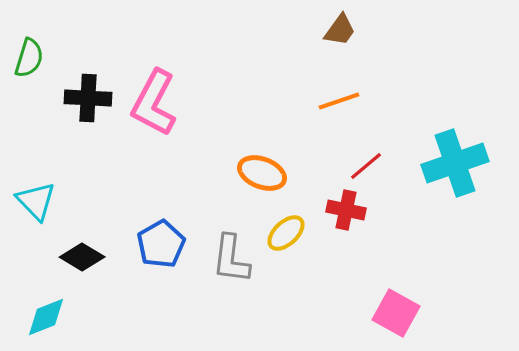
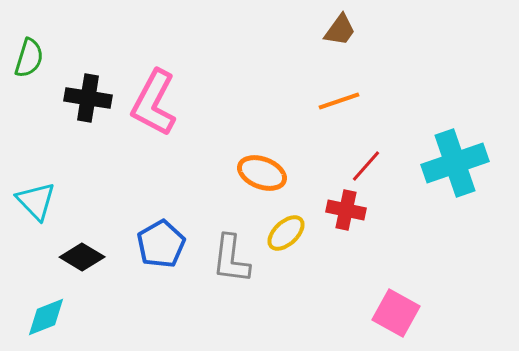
black cross: rotated 6 degrees clockwise
red line: rotated 9 degrees counterclockwise
